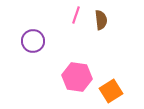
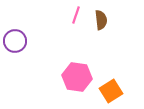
purple circle: moved 18 px left
